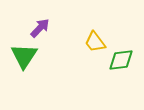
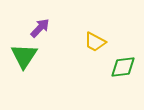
yellow trapezoid: rotated 25 degrees counterclockwise
green diamond: moved 2 px right, 7 px down
